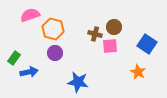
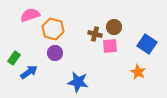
blue arrow: rotated 24 degrees counterclockwise
